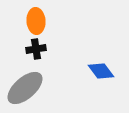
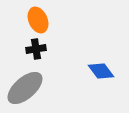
orange ellipse: moved 2 px right, 1 px up; rotated 20 degrees counterclockwise
